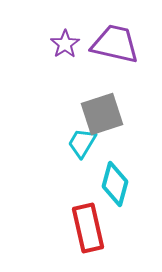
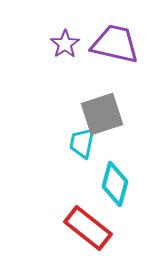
cyan trapezoid: rotated 20 degrees counterclockwise
red rectangle: rotated 39 degrees counterclockwise
